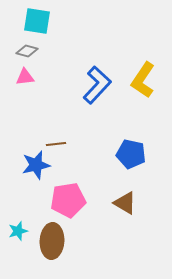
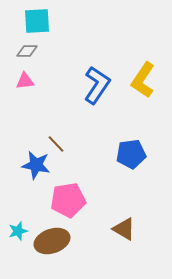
cyan square: rotated 12 degrees counterclockwise
gray diamond: rotated 15 degrees counterclockwise
pink triangle: moved 4 px down
blue L-shape: rotated 9 degrees counterclockwise
brown line: rotated 54 degrees clockwise
blue pentagon: rotated 20 degrees counterclockwise
blue star: rotated 24 degrees clockwise
brown triangle: moved 1 px left, 26 px down
brown ellipse: rotated 68 degrees clockwise
